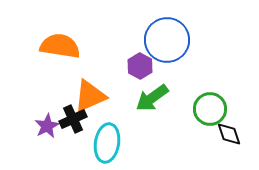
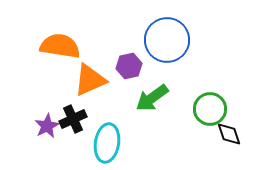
purple hexagon: moved 11 px left; rotated 20 degrees clockwise
orange triangle: moved 16 px up
